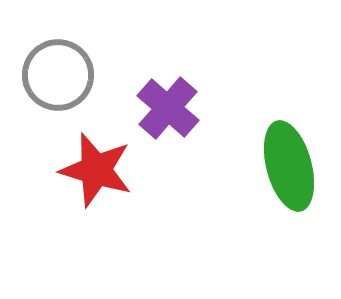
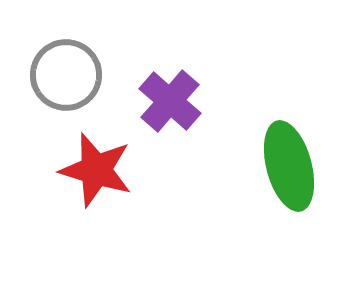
gray circle: moved 8 px right
purple cross: moved 2 px right, 7 px up
